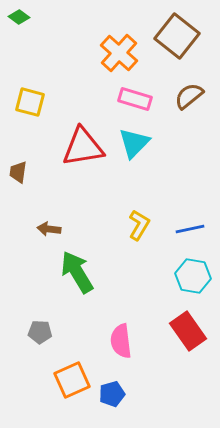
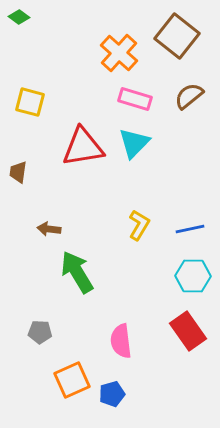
cyan hexagon: rotated 8 degrees counterclockwise
